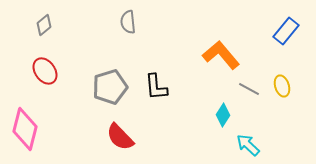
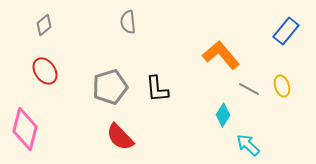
black L-shape: moved 1 px right, 2 px down
